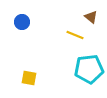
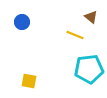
yellow square: moved 3 px down
